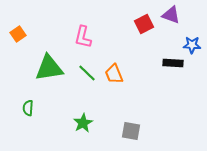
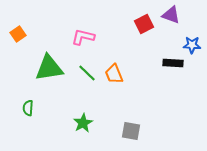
pink L-shape: rotated 90 degrees clockwise
